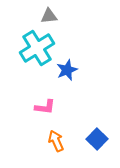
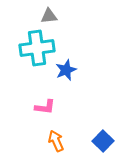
cyan cross: rotated 24 degrees clockwise
blue star: moved 1 px left
blue square: moved 6 px right, 2 px down
